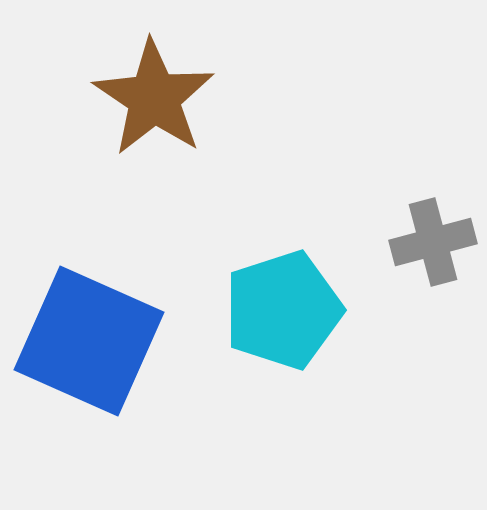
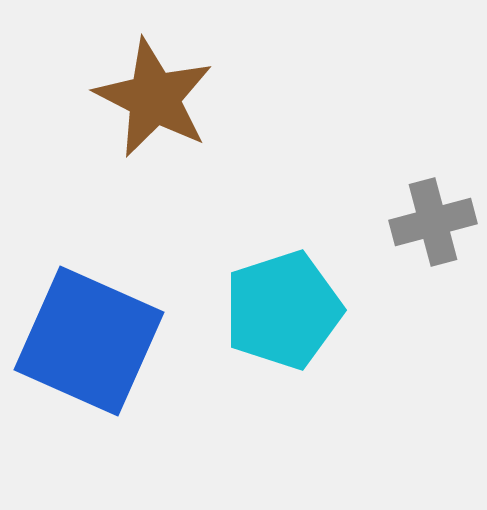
brown star: rotated 7 degrees counterclockwise
gray cross: moved 20 px up
